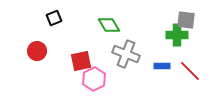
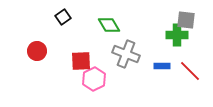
black square: moved 9 px right, 1 px up; rotated 14 degrees counterclockwise
red square: rotated 10 degrees clockwise
